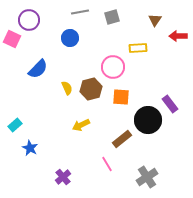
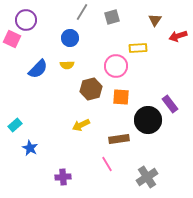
gray line: moved 2 px right; rotated 48 degrees counterclockwise
purple circle: moved 3 px left
red arrow: rotated 18 degrees counterclockwise
pink circle: moved 3 px right, 1 px up
yellow semicircle: moved 23 px up; rotated 112 degrees clockwise
brown rectangle: moved 3 px left; rotated 30 degrees clockwise
purple cross: rotated 35 degrees clockwise
